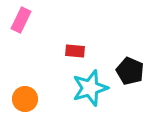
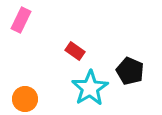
red rectangle: rotated 30 degrees clockwise
cyan star: rotated 15 degrees counterclockwise
